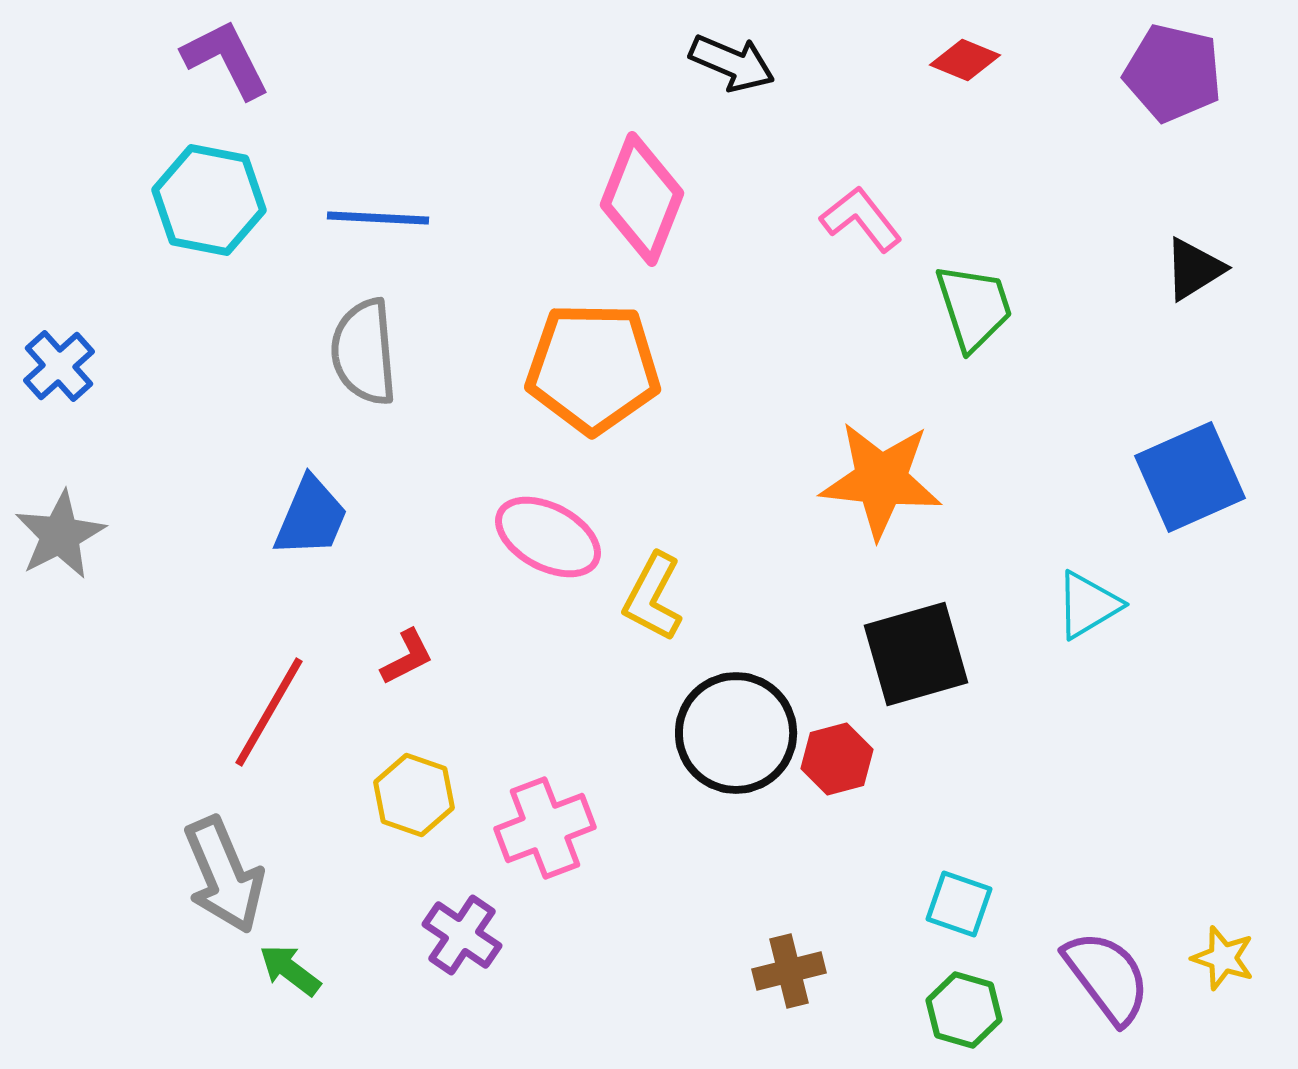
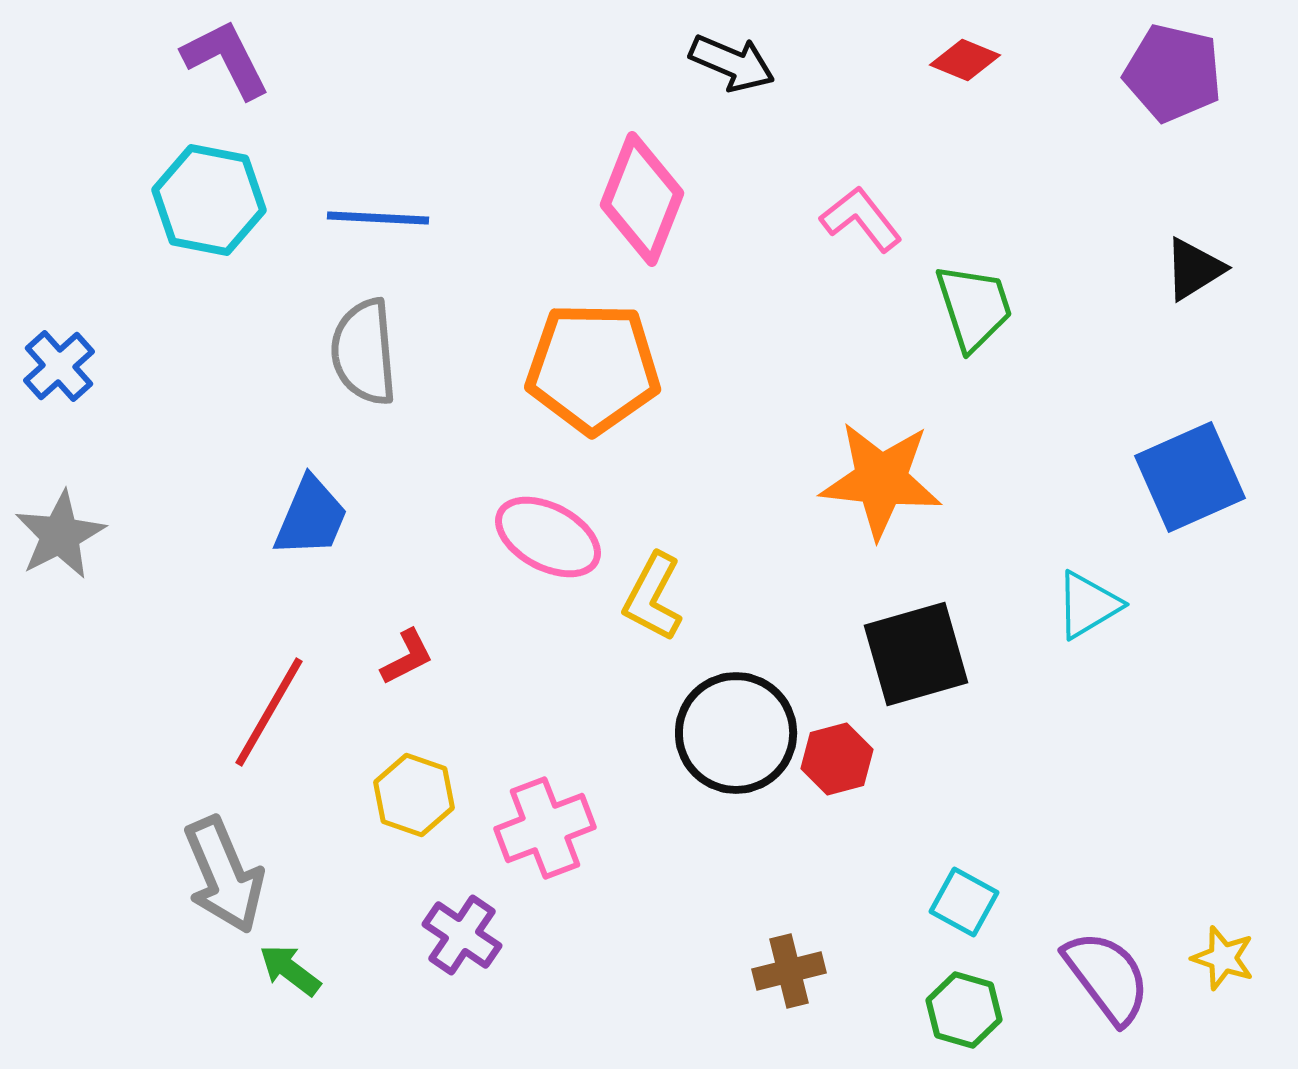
cyan square: moved 5 px right, 2 px up; rotated 10 degrees clockwise
